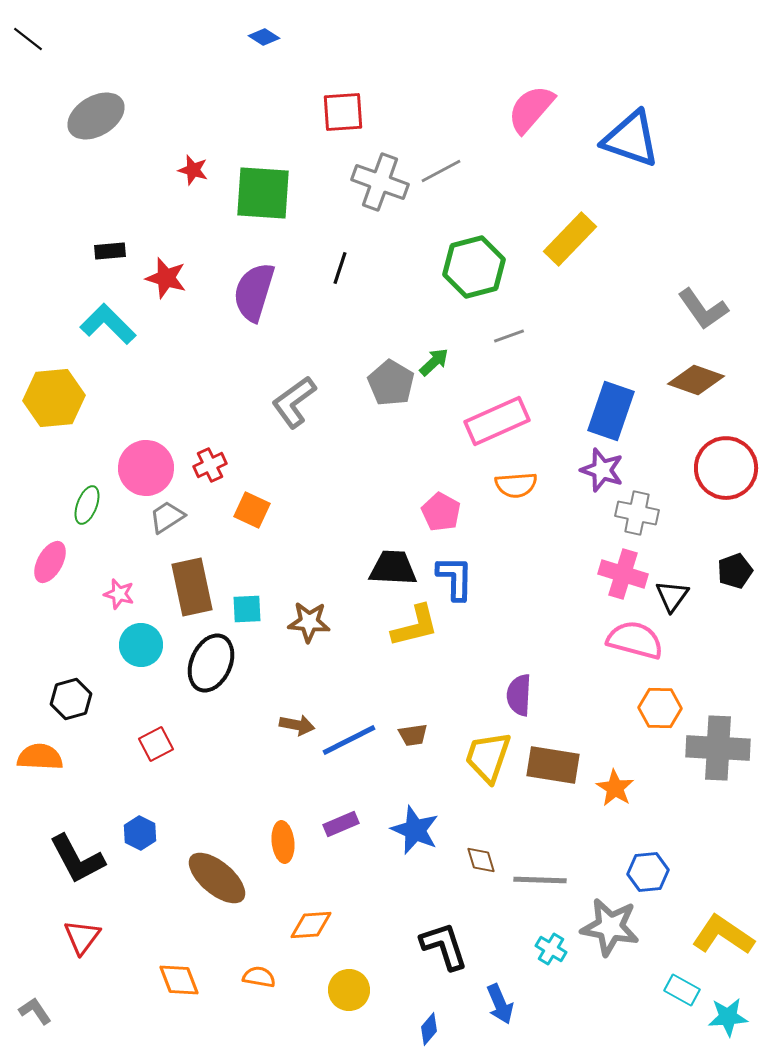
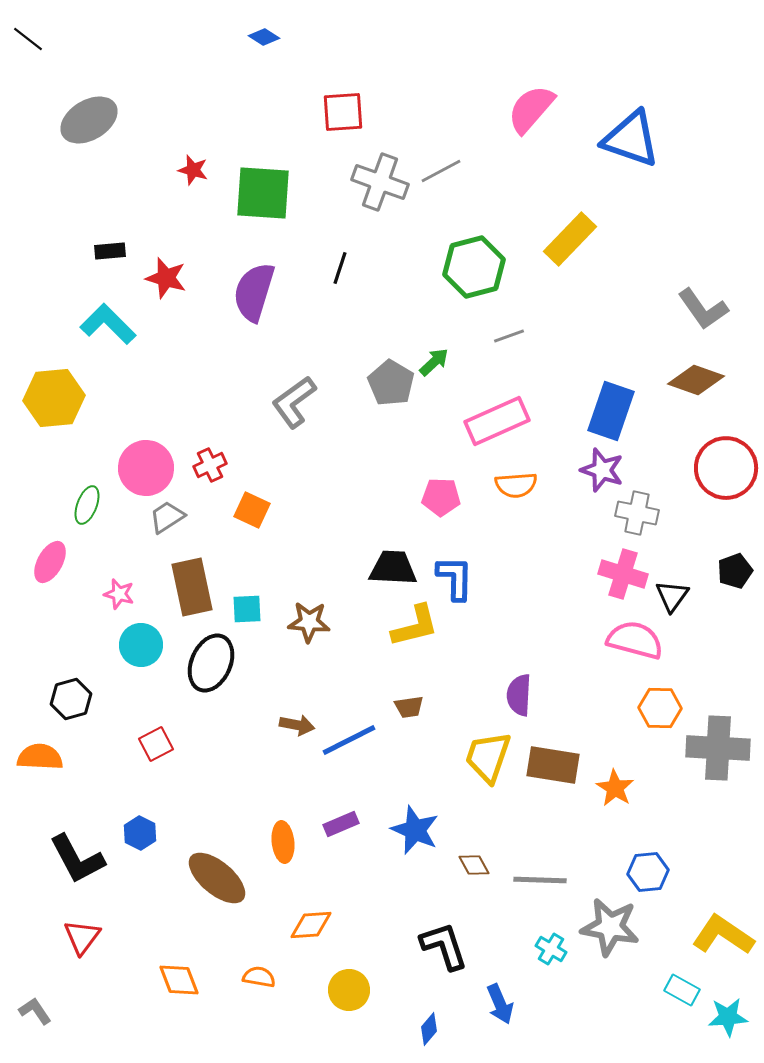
gray ellipse at (96, 116): moved 7 px left, 4 px down
pink pentagon at (441, 512): moved 15 px up; rotated 27 degrees counterclockwise
brown trapezoid at (413, 735): moved 4 px left, 28 px up
brown diamond at (481, 860): moved 7 px left, 5 px down; rotated 12 degrees counterclockwise
